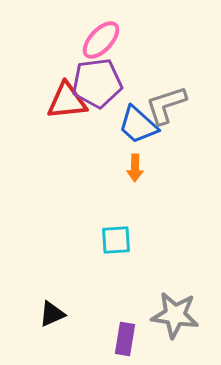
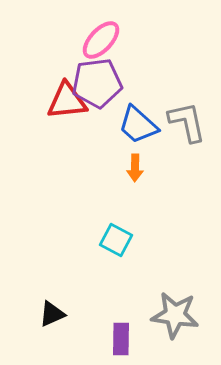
gray L-shape: moved 21 px right, 17 px down; rotated 96 degrees clockwise
cyan square: rotated 32 degrees clockwise
purple rectangle: moved 4 px left; rotated 8 degrees counterclockwise
